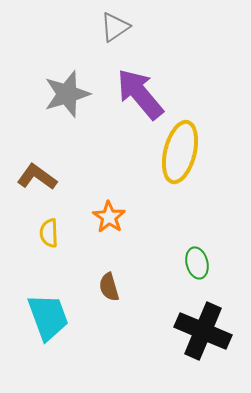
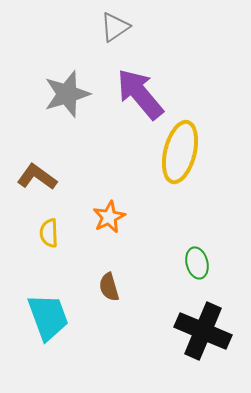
orange star: rotated 12 degrees clockwise
